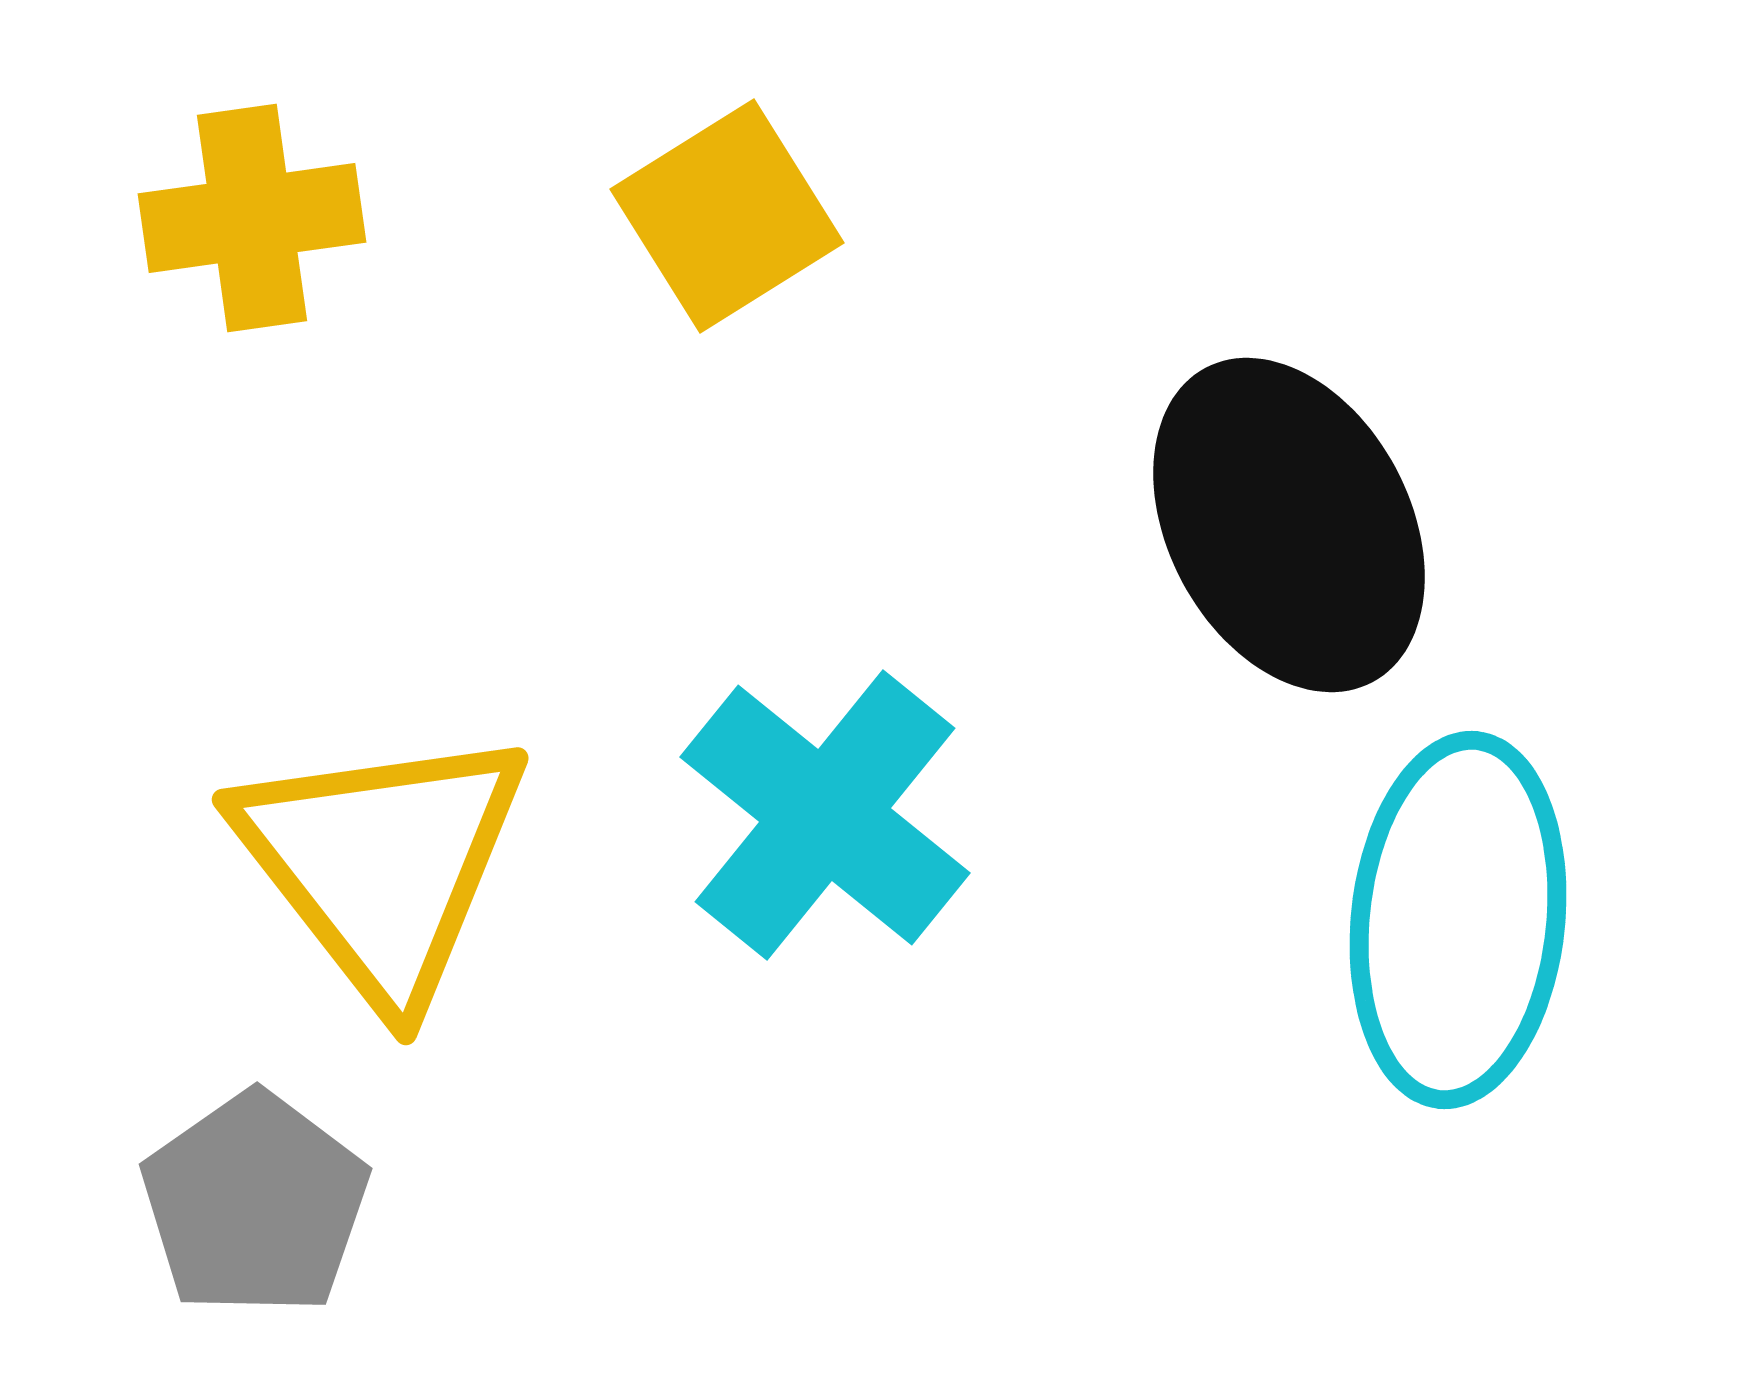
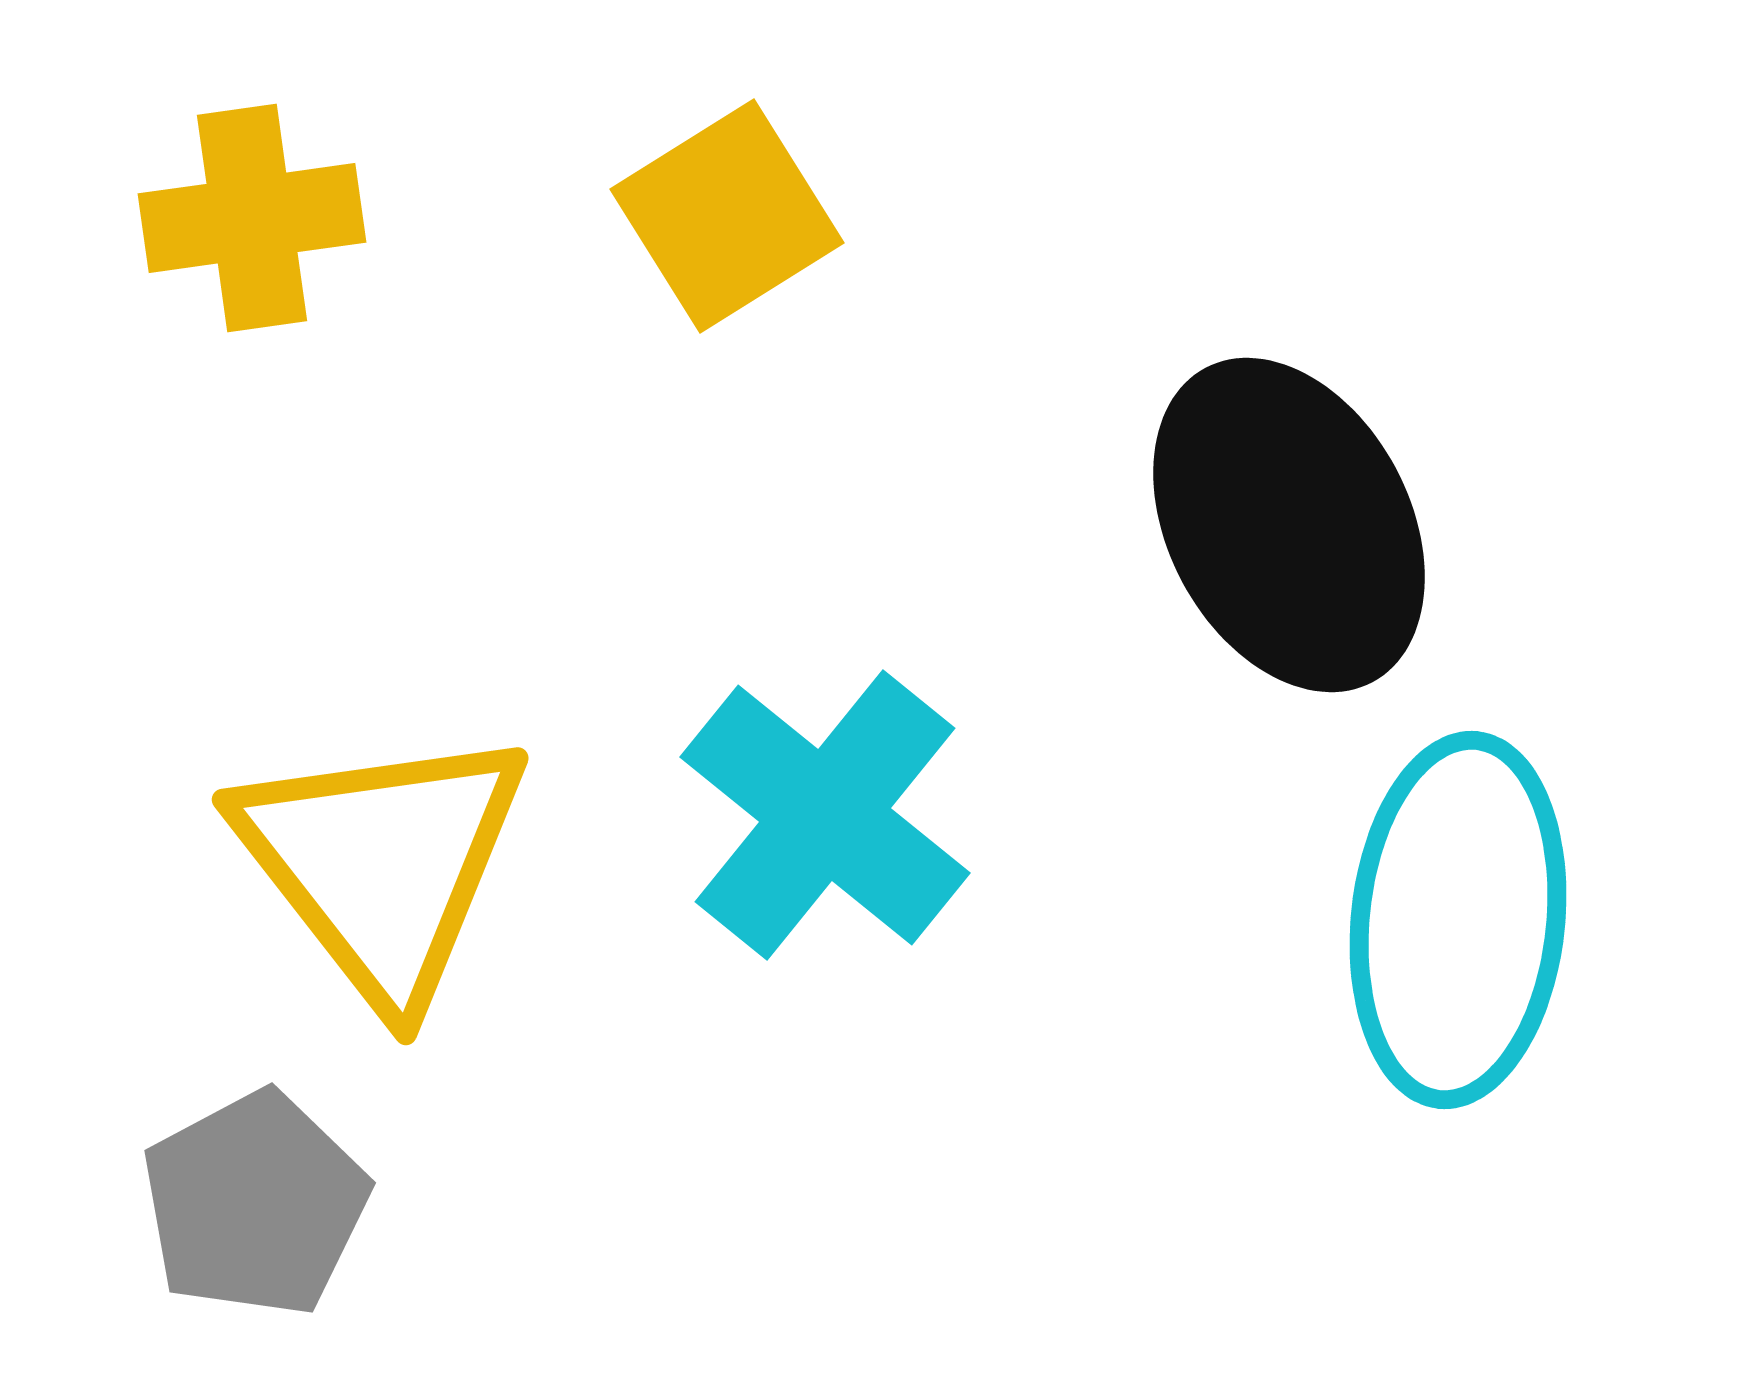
gray pentagon: rotated 7 degrees clockwise
